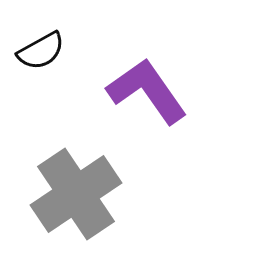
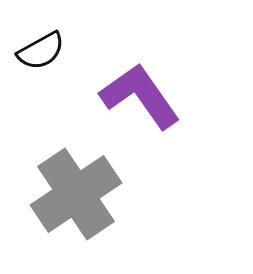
purple L-shape: moved 7 px left, 5 px down
